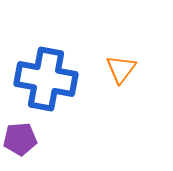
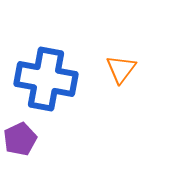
purple pentagon: rotated 20 degrees counterclockwise
